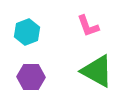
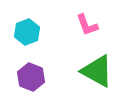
pink L-shape: moved 1 px left, 1 px up
purple hexagon: rotated 20 degrees clockwise
